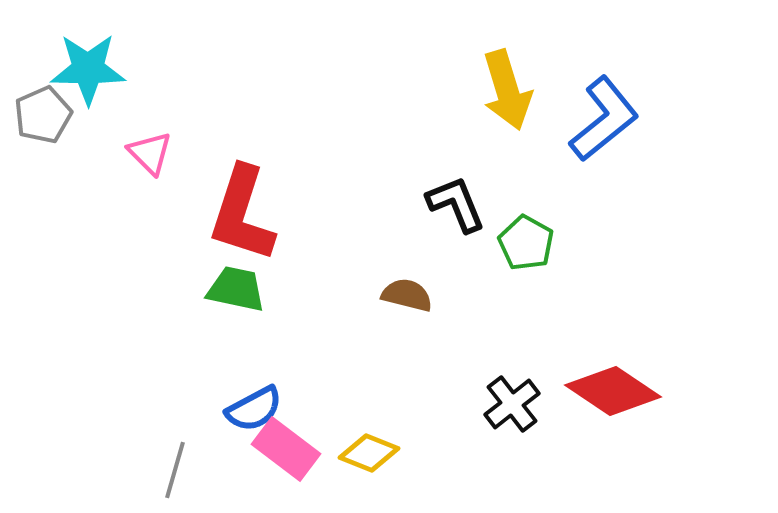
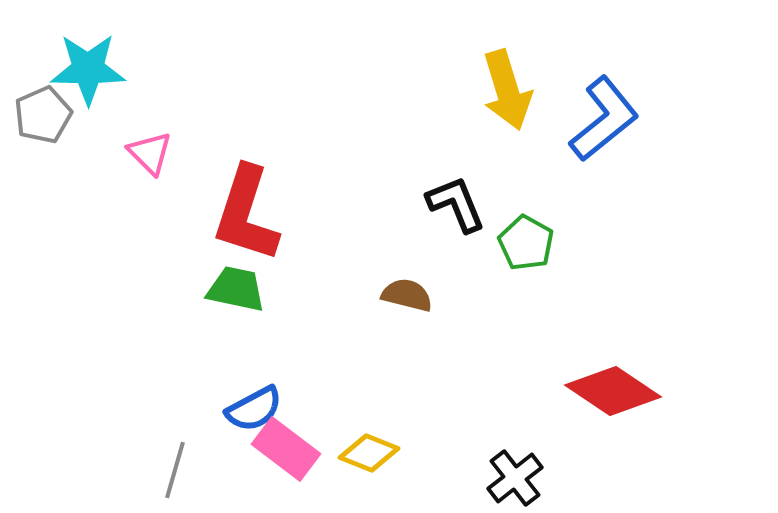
red L-shape: moved 4 px right
black cross: moved 3 px right, 74 px down
